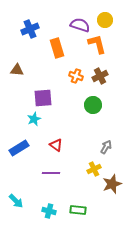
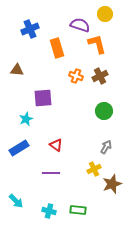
yellow circle: moved 6 px up
green circle: moved 11 px right, 6 px down
cyan star: moved 8 px left
